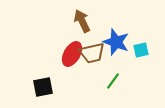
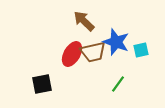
brown arrow: moved 2 px right; rotated 20 degrees counterclockwise
brown trapezoid: moved 1 px right, 1 px up
green line: moved 5 px right, 3 px down
black square: moved 1 px left, 3 px up
